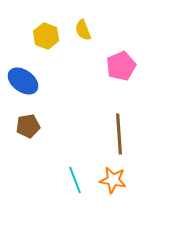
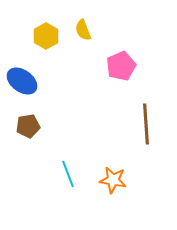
yellow hexagon: rotated 10 degrees clockwise
blue ellipse: moved 1 px left
brown line: moved 27 px right, 10 px up
cyan line: moved 7 px left, 6 px up
